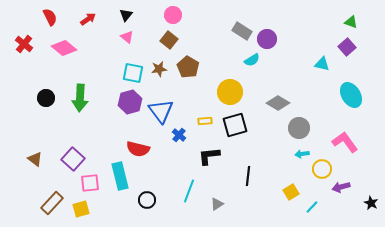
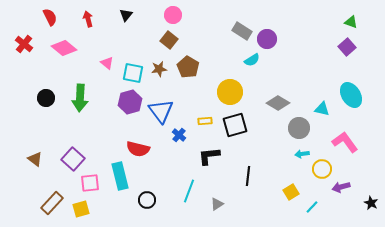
red arrow at (88, 19): rotated 70 degrees counterclockwise
pink triangle at (127, 37): moved 20 px left, 26 px down
cyan triangle at (322, 64): moved 45 px down
